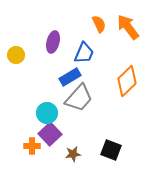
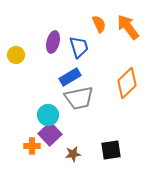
blue trapezoid: moved 5 px left, 6 px up; rotated 40 degrees counterclockwise
orange diamond: moved 2 px down
gray trapezoid: rotated 36 degrees clockwise
cyan circle: moved 1 px right, 2 px down
black square: rotated 30 degrees counterclockwise
